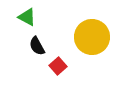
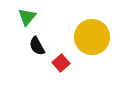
green triangle: rotated 42 degrees clockwise
red square: moved 3 px right, 3 px up
